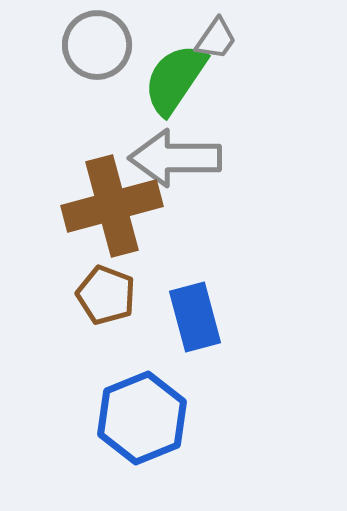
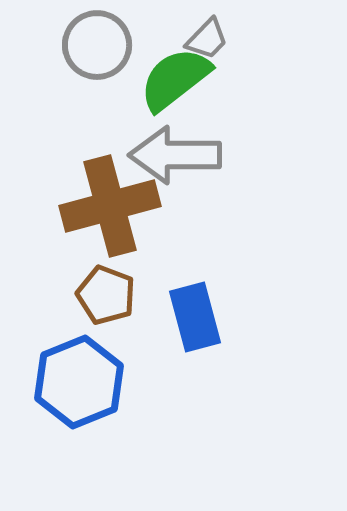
gray trapezoid: moved 9 px left; rotated 9 degrees clockwise
green semicircle: rotated 18 degrees clockwise
gray arrow: moved 3 px up
brown cross: moved 2 px left
blue hexagon: moved 63 px left, 36 px up
